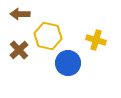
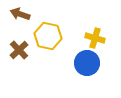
brown arrow: rotated 18 degrees clockwise
yellow cross: moved 1 px left, 2 px up
blue circle: moved 19 px right
